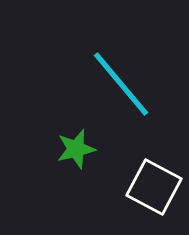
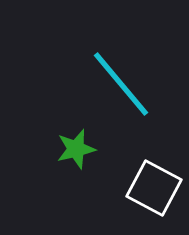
white square: moved 1 px down
